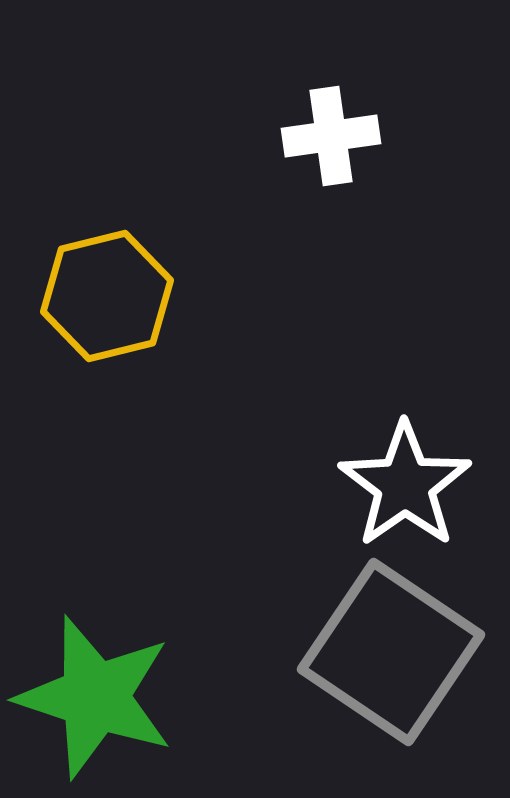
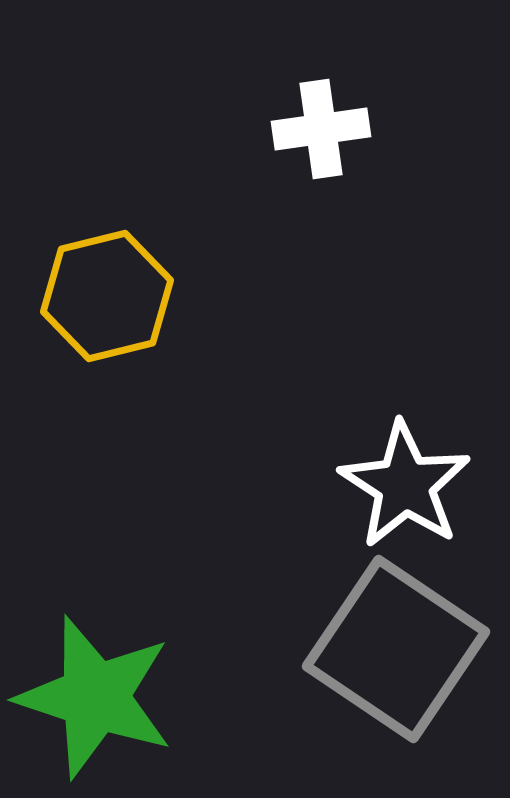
white cross: moved 10 px left, 7 px up
white star: rotated 4 degrees counterclockwise
gray square: moved 5 px right, 3 px up
